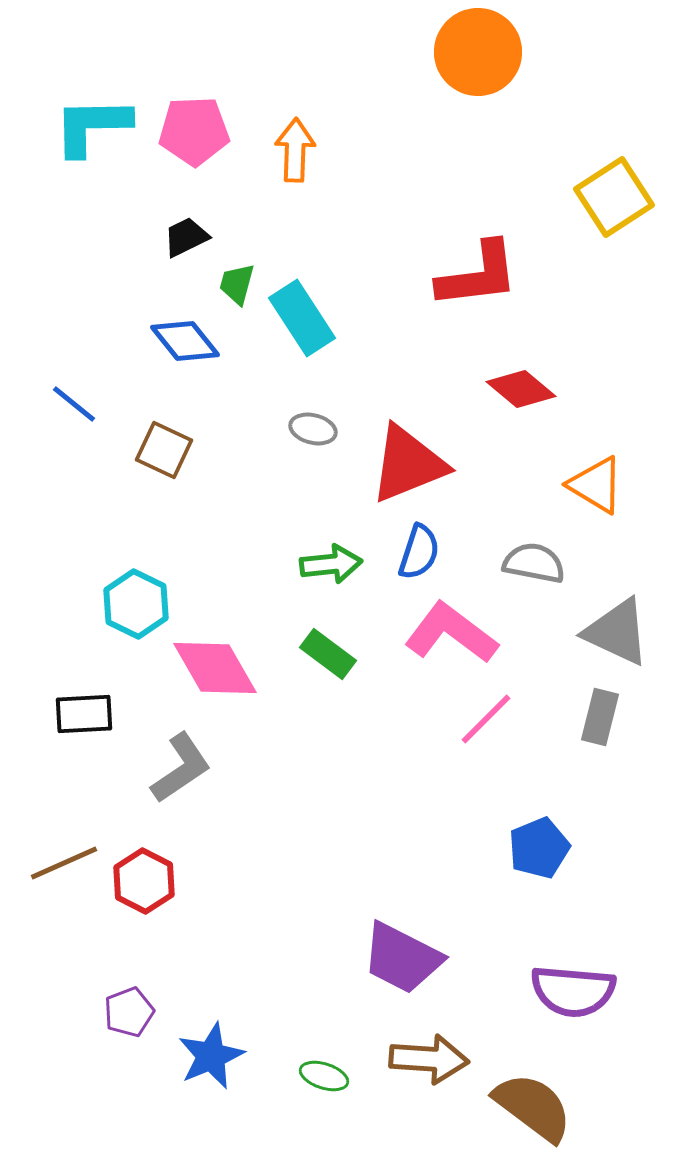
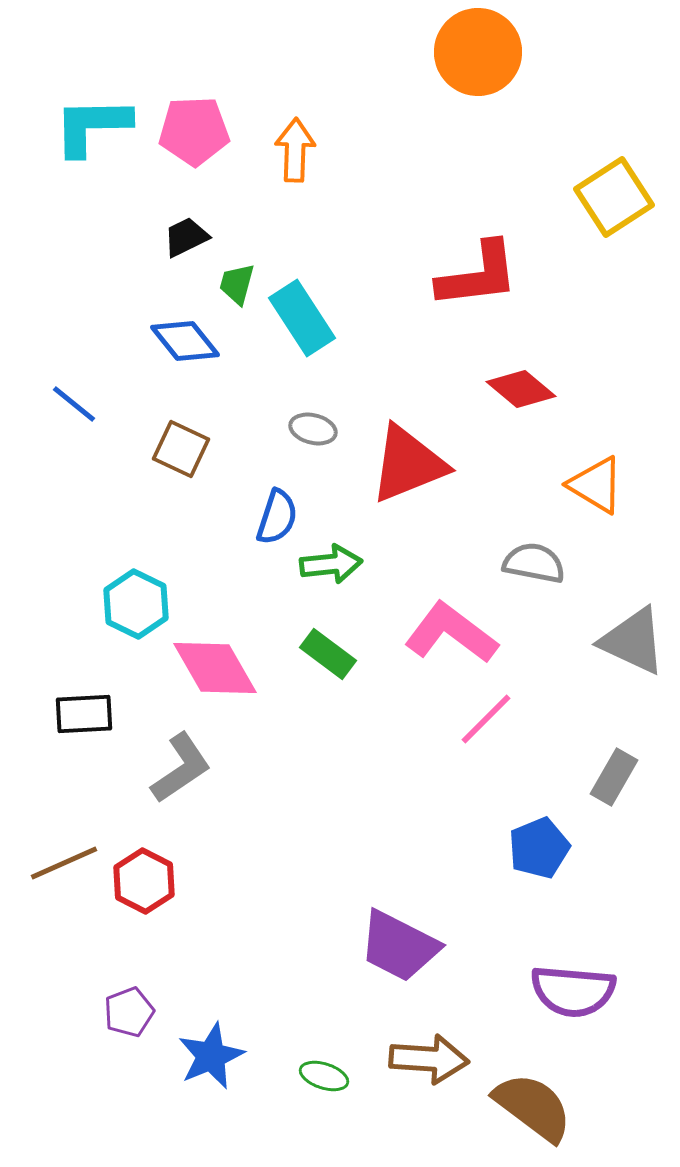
brown square: moved 17 px right, 1 px up
blue semicircle: moved 142 px left, 35 px up
gray triangle: moved 16 px right, 9 px down
gray rectangle: moved 14 px right, 60 px down; rotated 16 degrees clockwise
purple trapezoid: moved 3 px left, 12 px up
